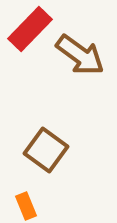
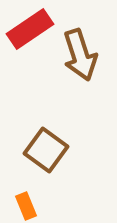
red rectangle: rotated 12 degrees clockwise
brown arrow: rotated 36 degrees clockwise
